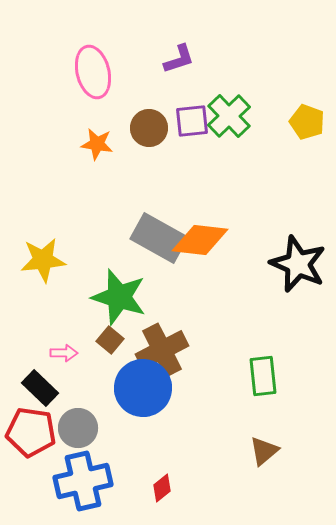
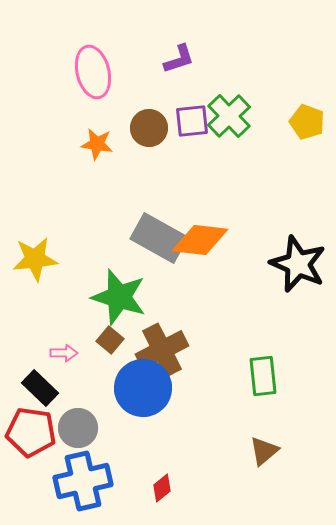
yellow star: moved 8 px left, 1 px up
